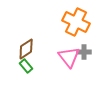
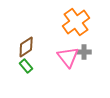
orange cross: rotated 28 degrees clockwise
brown diamond: moved 2 px up
pink triangle: moved 1 px left
